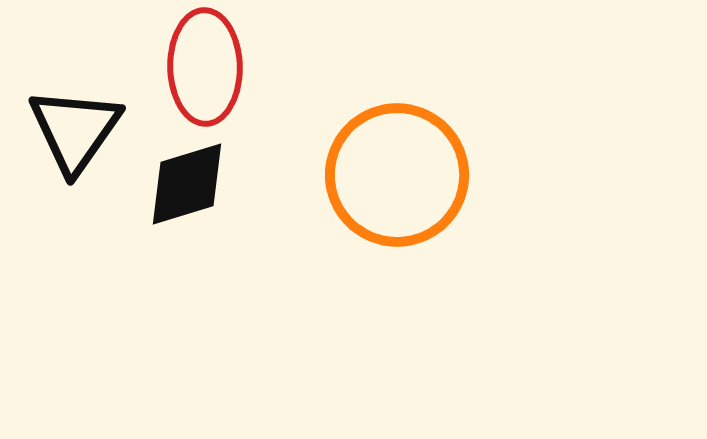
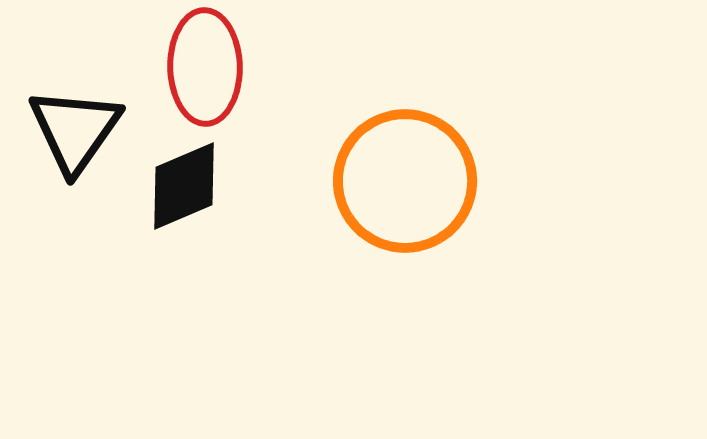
orange circle: moved 8 px right, 6 px down
black diamond: moved 3 px left, 2 px down; rotated 6 degrees counterclockwise
